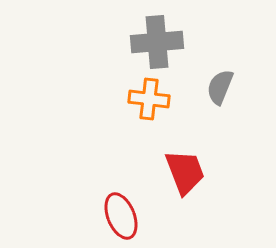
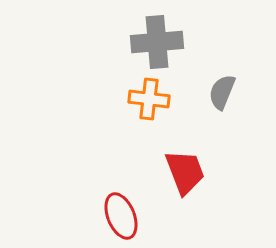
gray semicircle: moved 2 px right, 5 px down
